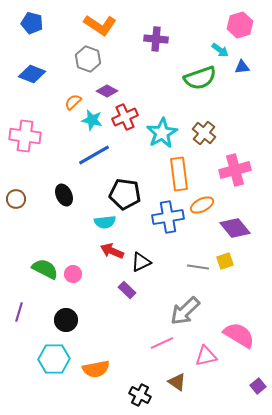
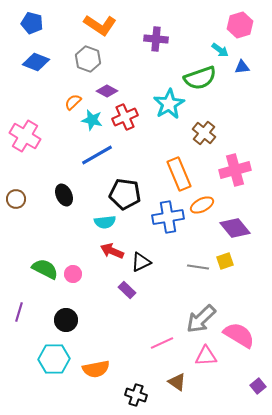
blue diamond at (32, 74): moved 4 px right, 12 px up
cyan star at (162, 133): moved 7 px right, 29 px up
pink cross at (25, 136): rotated 24 degrees clockwise
blue line at (94, 155): moved 3 px right
orange rectangle at (179, 174): rotated 16 degrees counterclockwise
gray arrow at (185, 311): moved 16 px right, 8 px down
pink triangle at (206, 356): rotated 10 degrees clockwise
black cross at (140, 395): moved 4 px left; rotated 10 degrees counterclockwise
